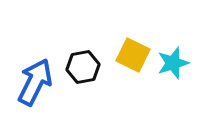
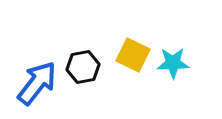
cyan star: rotated 16 degrees clockwise
blue arrow: moved 2 px right, 1 px down; rotated 12 degrees clockwise
